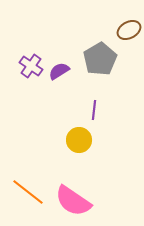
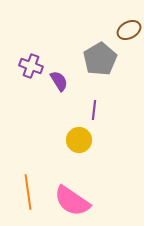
purple cross: rotated 15 degrees counterclockwise
purple semicircle: moved 10 px down; rotated 90 degrees clockwise
orange line: rotated 44 degrees clockwise
pink semicircle: moved 1 px left
